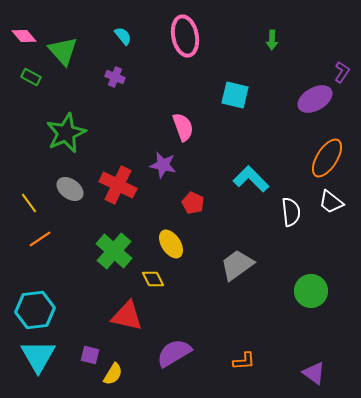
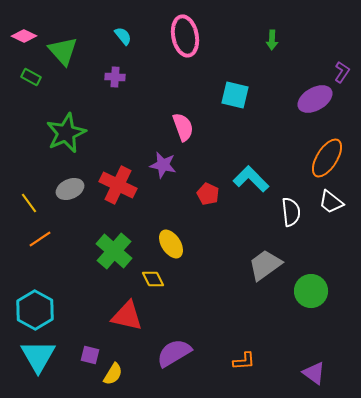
pink diamond: rotated 25 degrees counterclockwise
purple cross: rotated 18 degrees counterclockwise
gray ellipse: rotated 60 degrees counterclockwise
red pentagon: moved 15 px right, 9 px up
gray trapezoid: moved 28 px right
cyan hexagon: rotated 24 degrees counterclockwise
